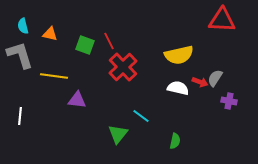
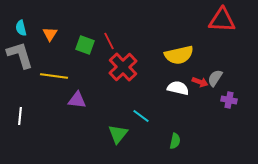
cyan semicircle: moved 2 px left, 2 px down
orange triangle: rotated 49 degrees clockwise
purple cross: moved 1 px up
